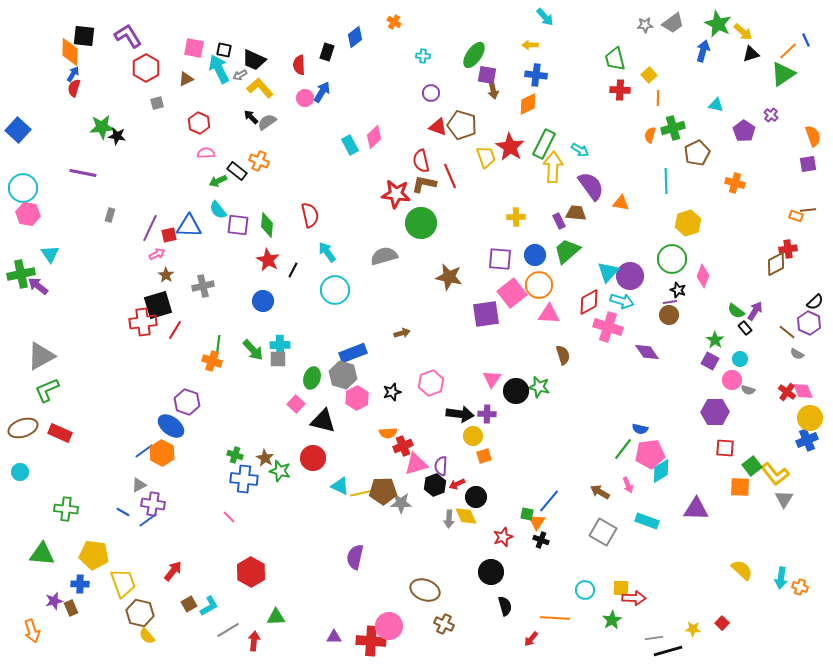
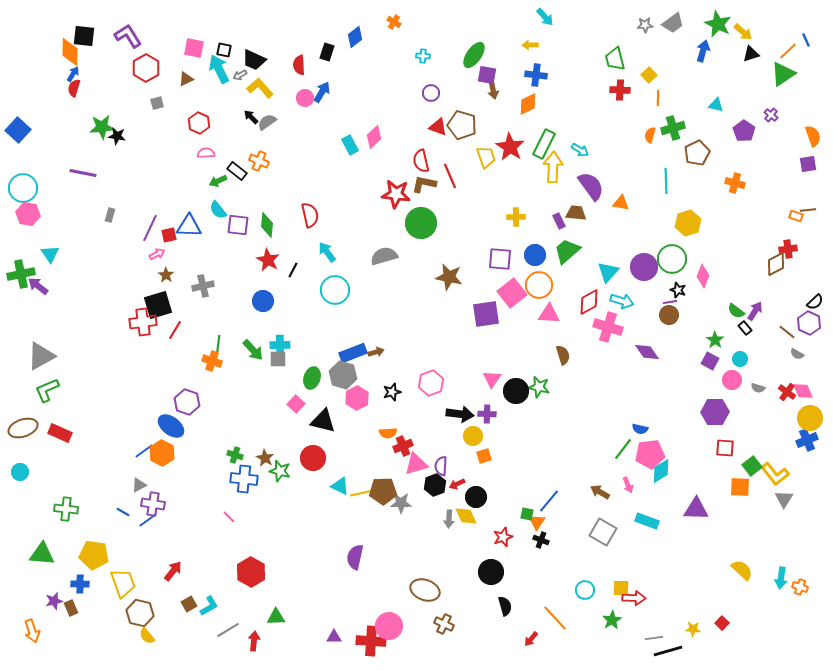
purple circle at (630, 276): moved 14 px right, 9 px up
brown arrow at (402, 333): moved 26 px left, 19 px down
gray semicircle at (748, 390): moved 10 px right, 2 px up
orange line at (555, 618): rotated 44 degrees clockwise
